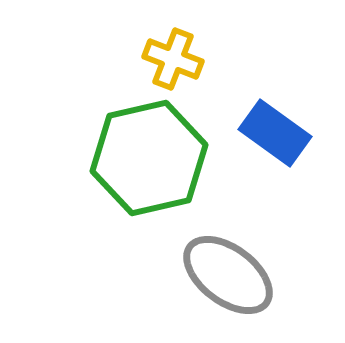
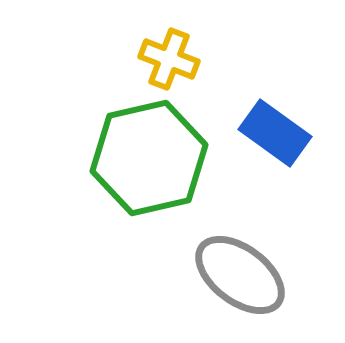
yellow cross: moved 4 px left
gray ellipse: moved 12 px right
